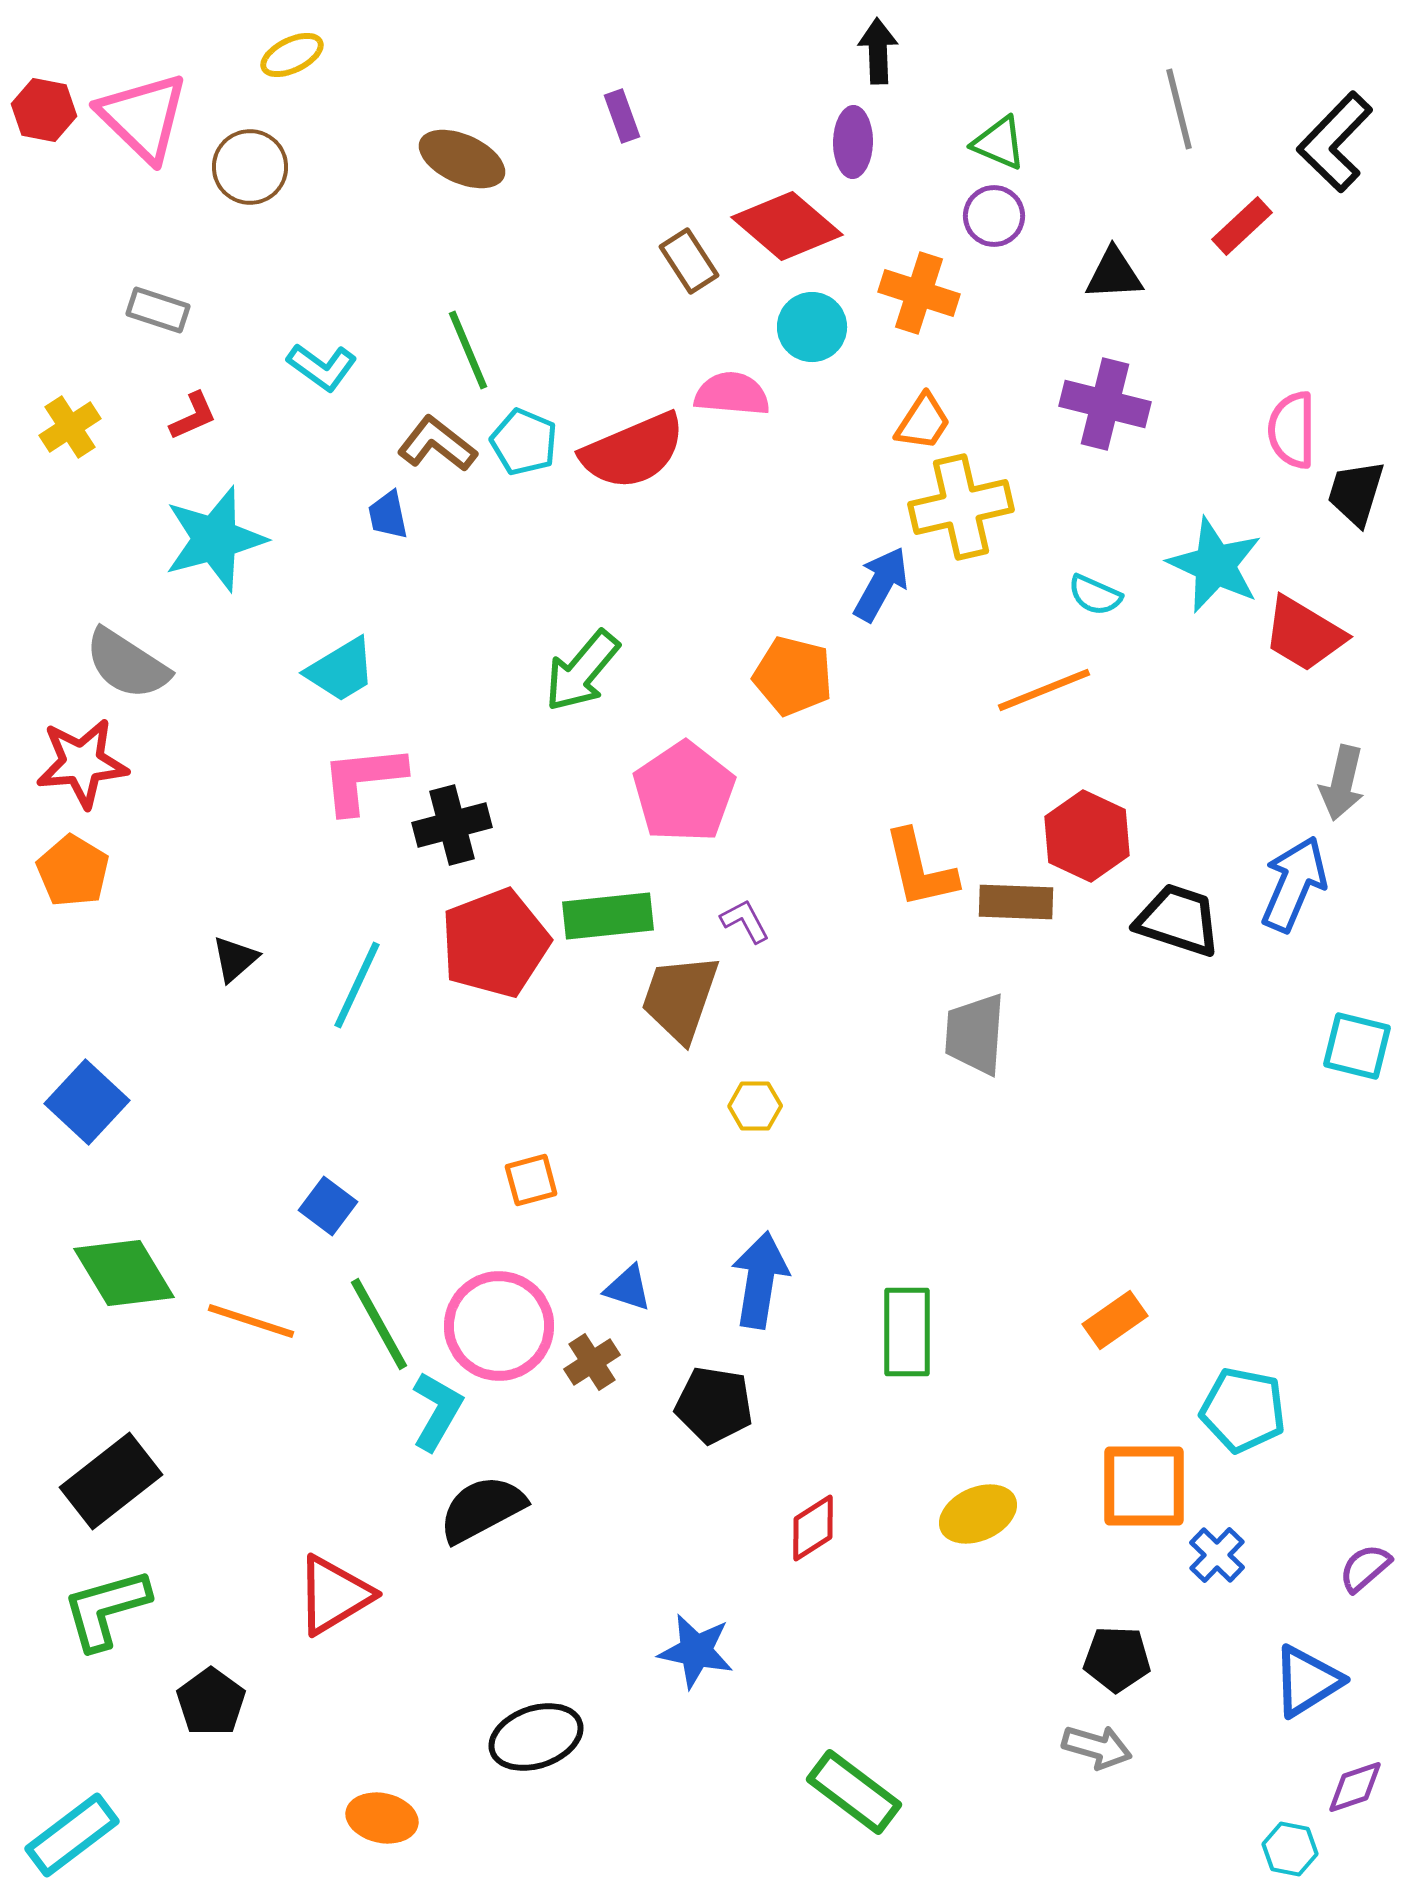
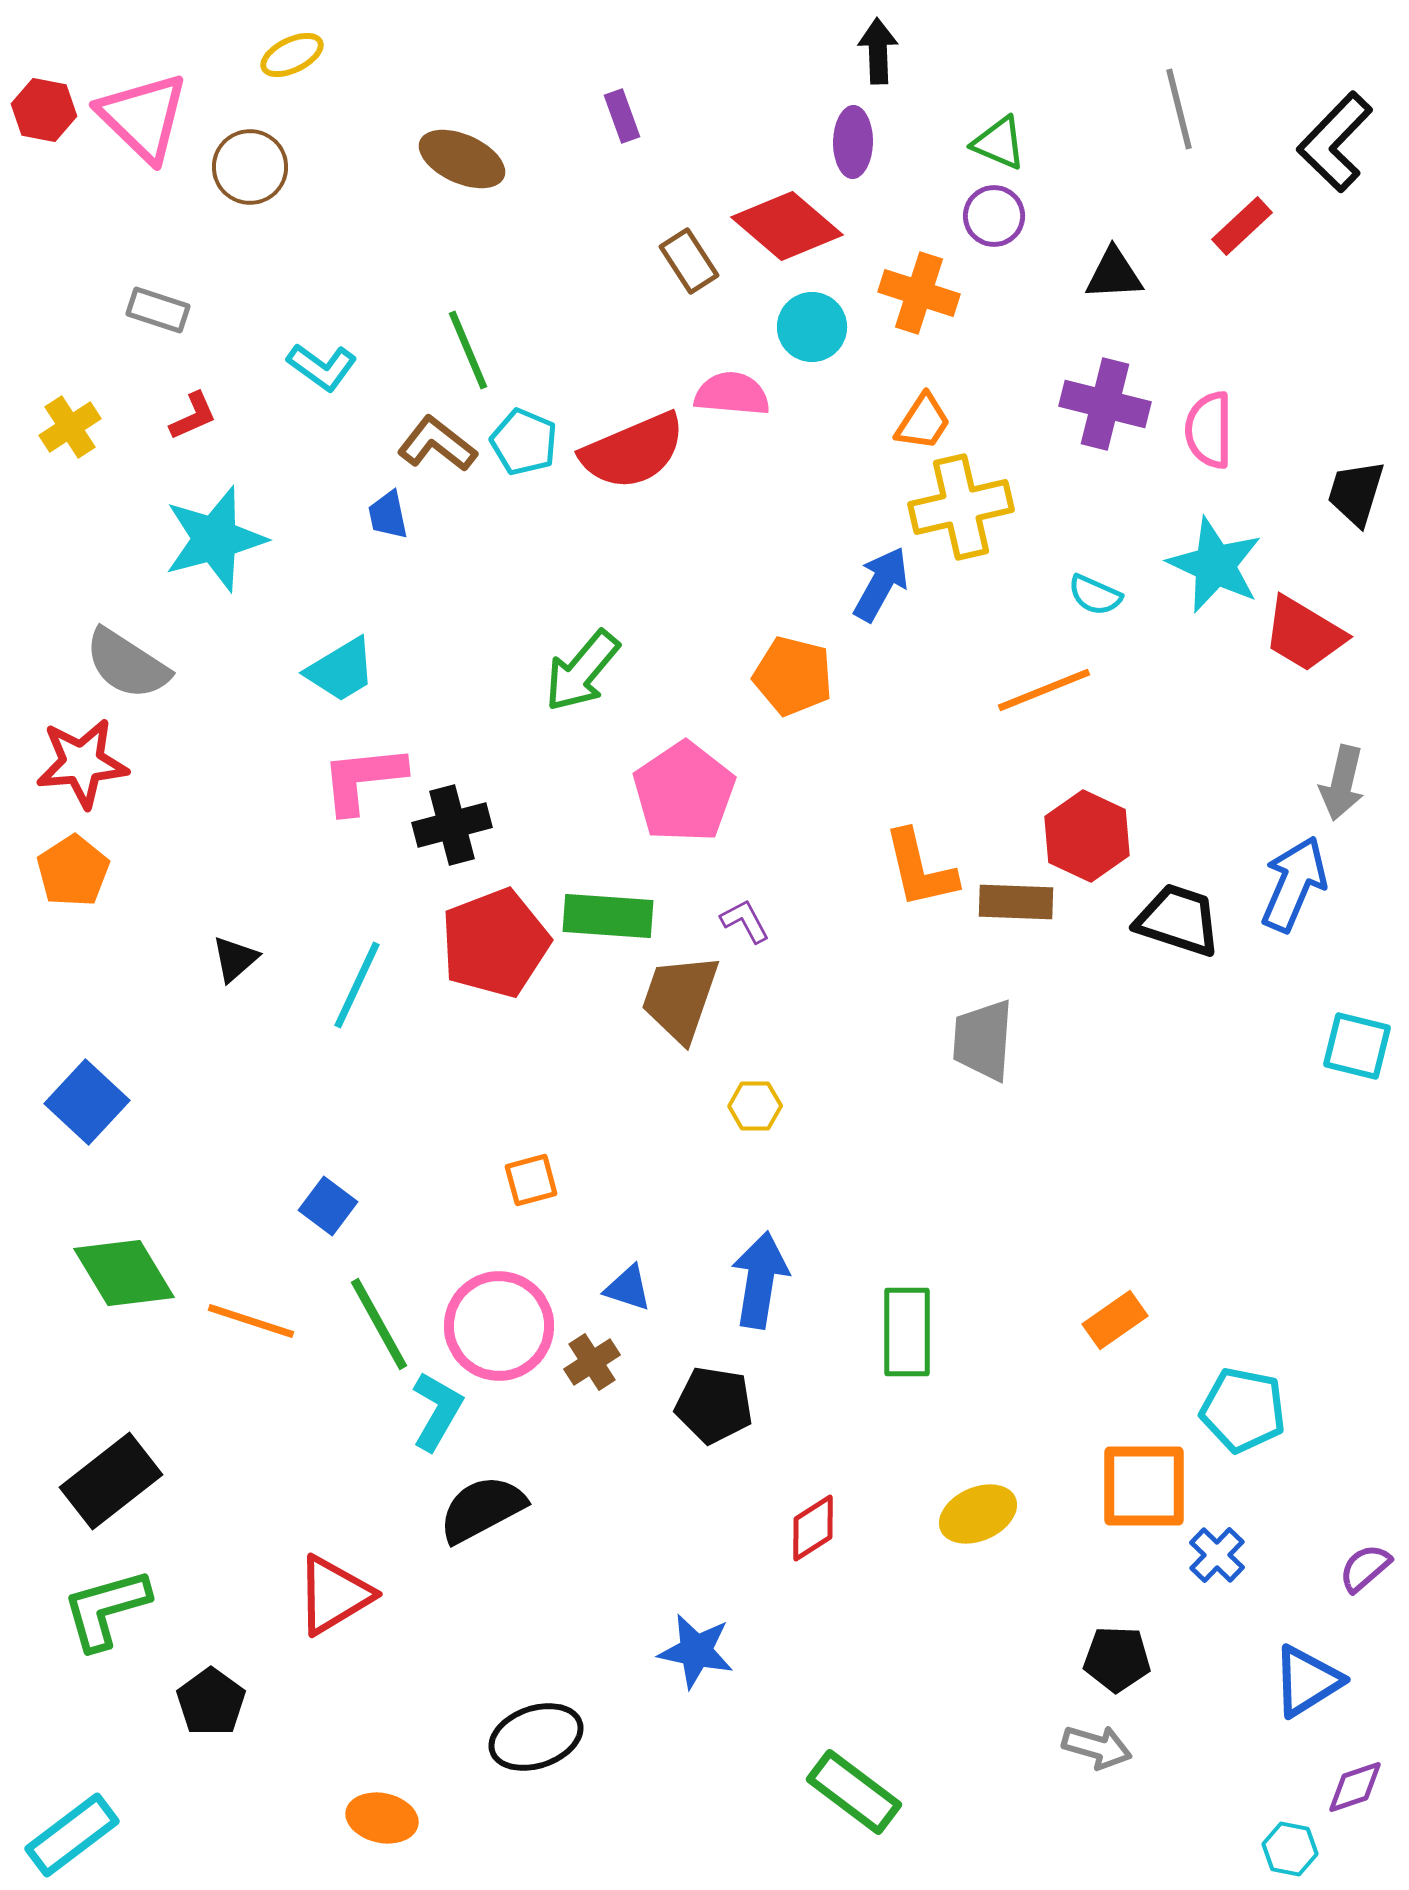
pink semicircle at (1292, 430): moved 83 px left
orange pentagon at (73, 871): rotated 8 degrees clockwise
green rectangle at (608, 916): rotated 10 degrees clockwise
gray trapezoid at (975, 1034): moved 8 px right, 6 px down
